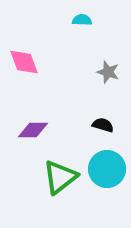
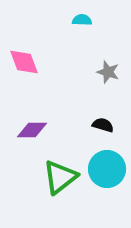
purple diamond: moved 1 px left
